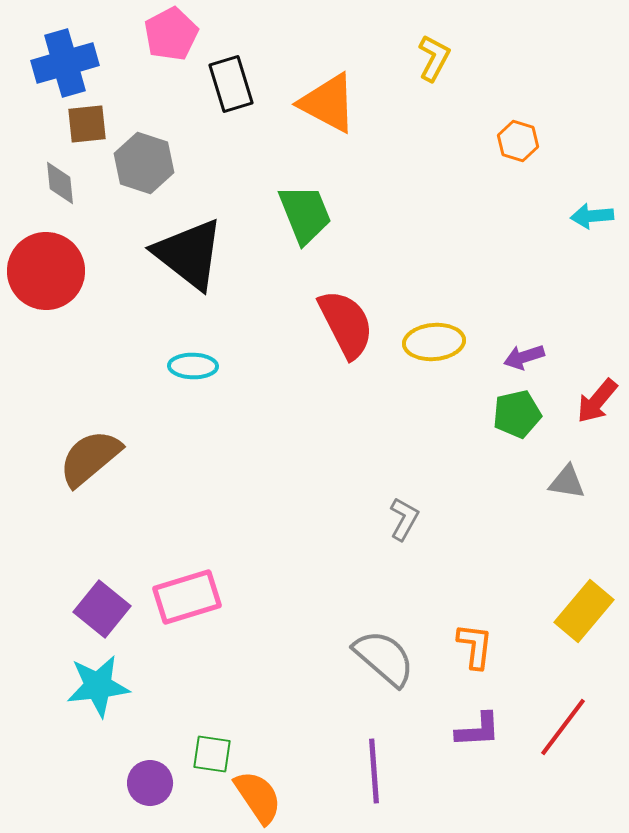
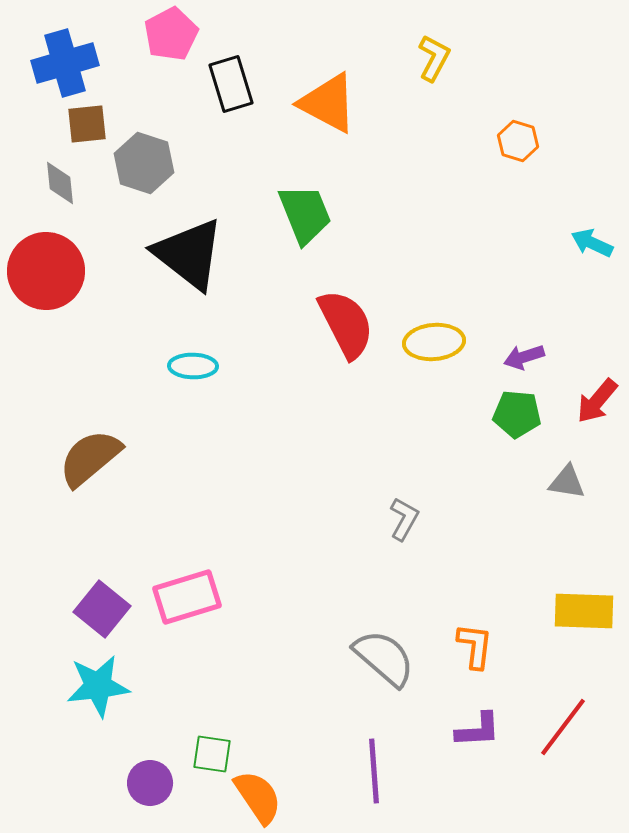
cyan arrow: moved 27 px down; rotated 30 degrees clockwise
green pentagon: rotated 18 degrees clockwise
yellow rectangle: rotated 52 degrees clockwise
